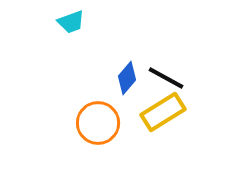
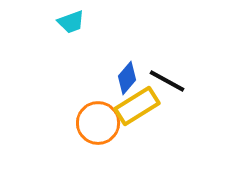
black line: moved 1 px right, 3 px down
yellow rectangle: moved 26 px left, 6 px up
